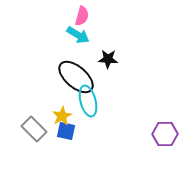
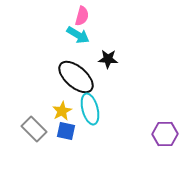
cyan ellipse: moved 2 px right, 8 px down
yellow star: moved 5 px up
